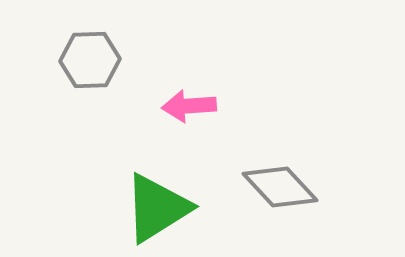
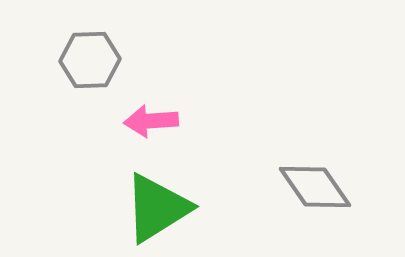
pink arrow: moved 38 px left, 15 px down
gray diamond: moved 35 px right; rotated 8 degrees clockwise
